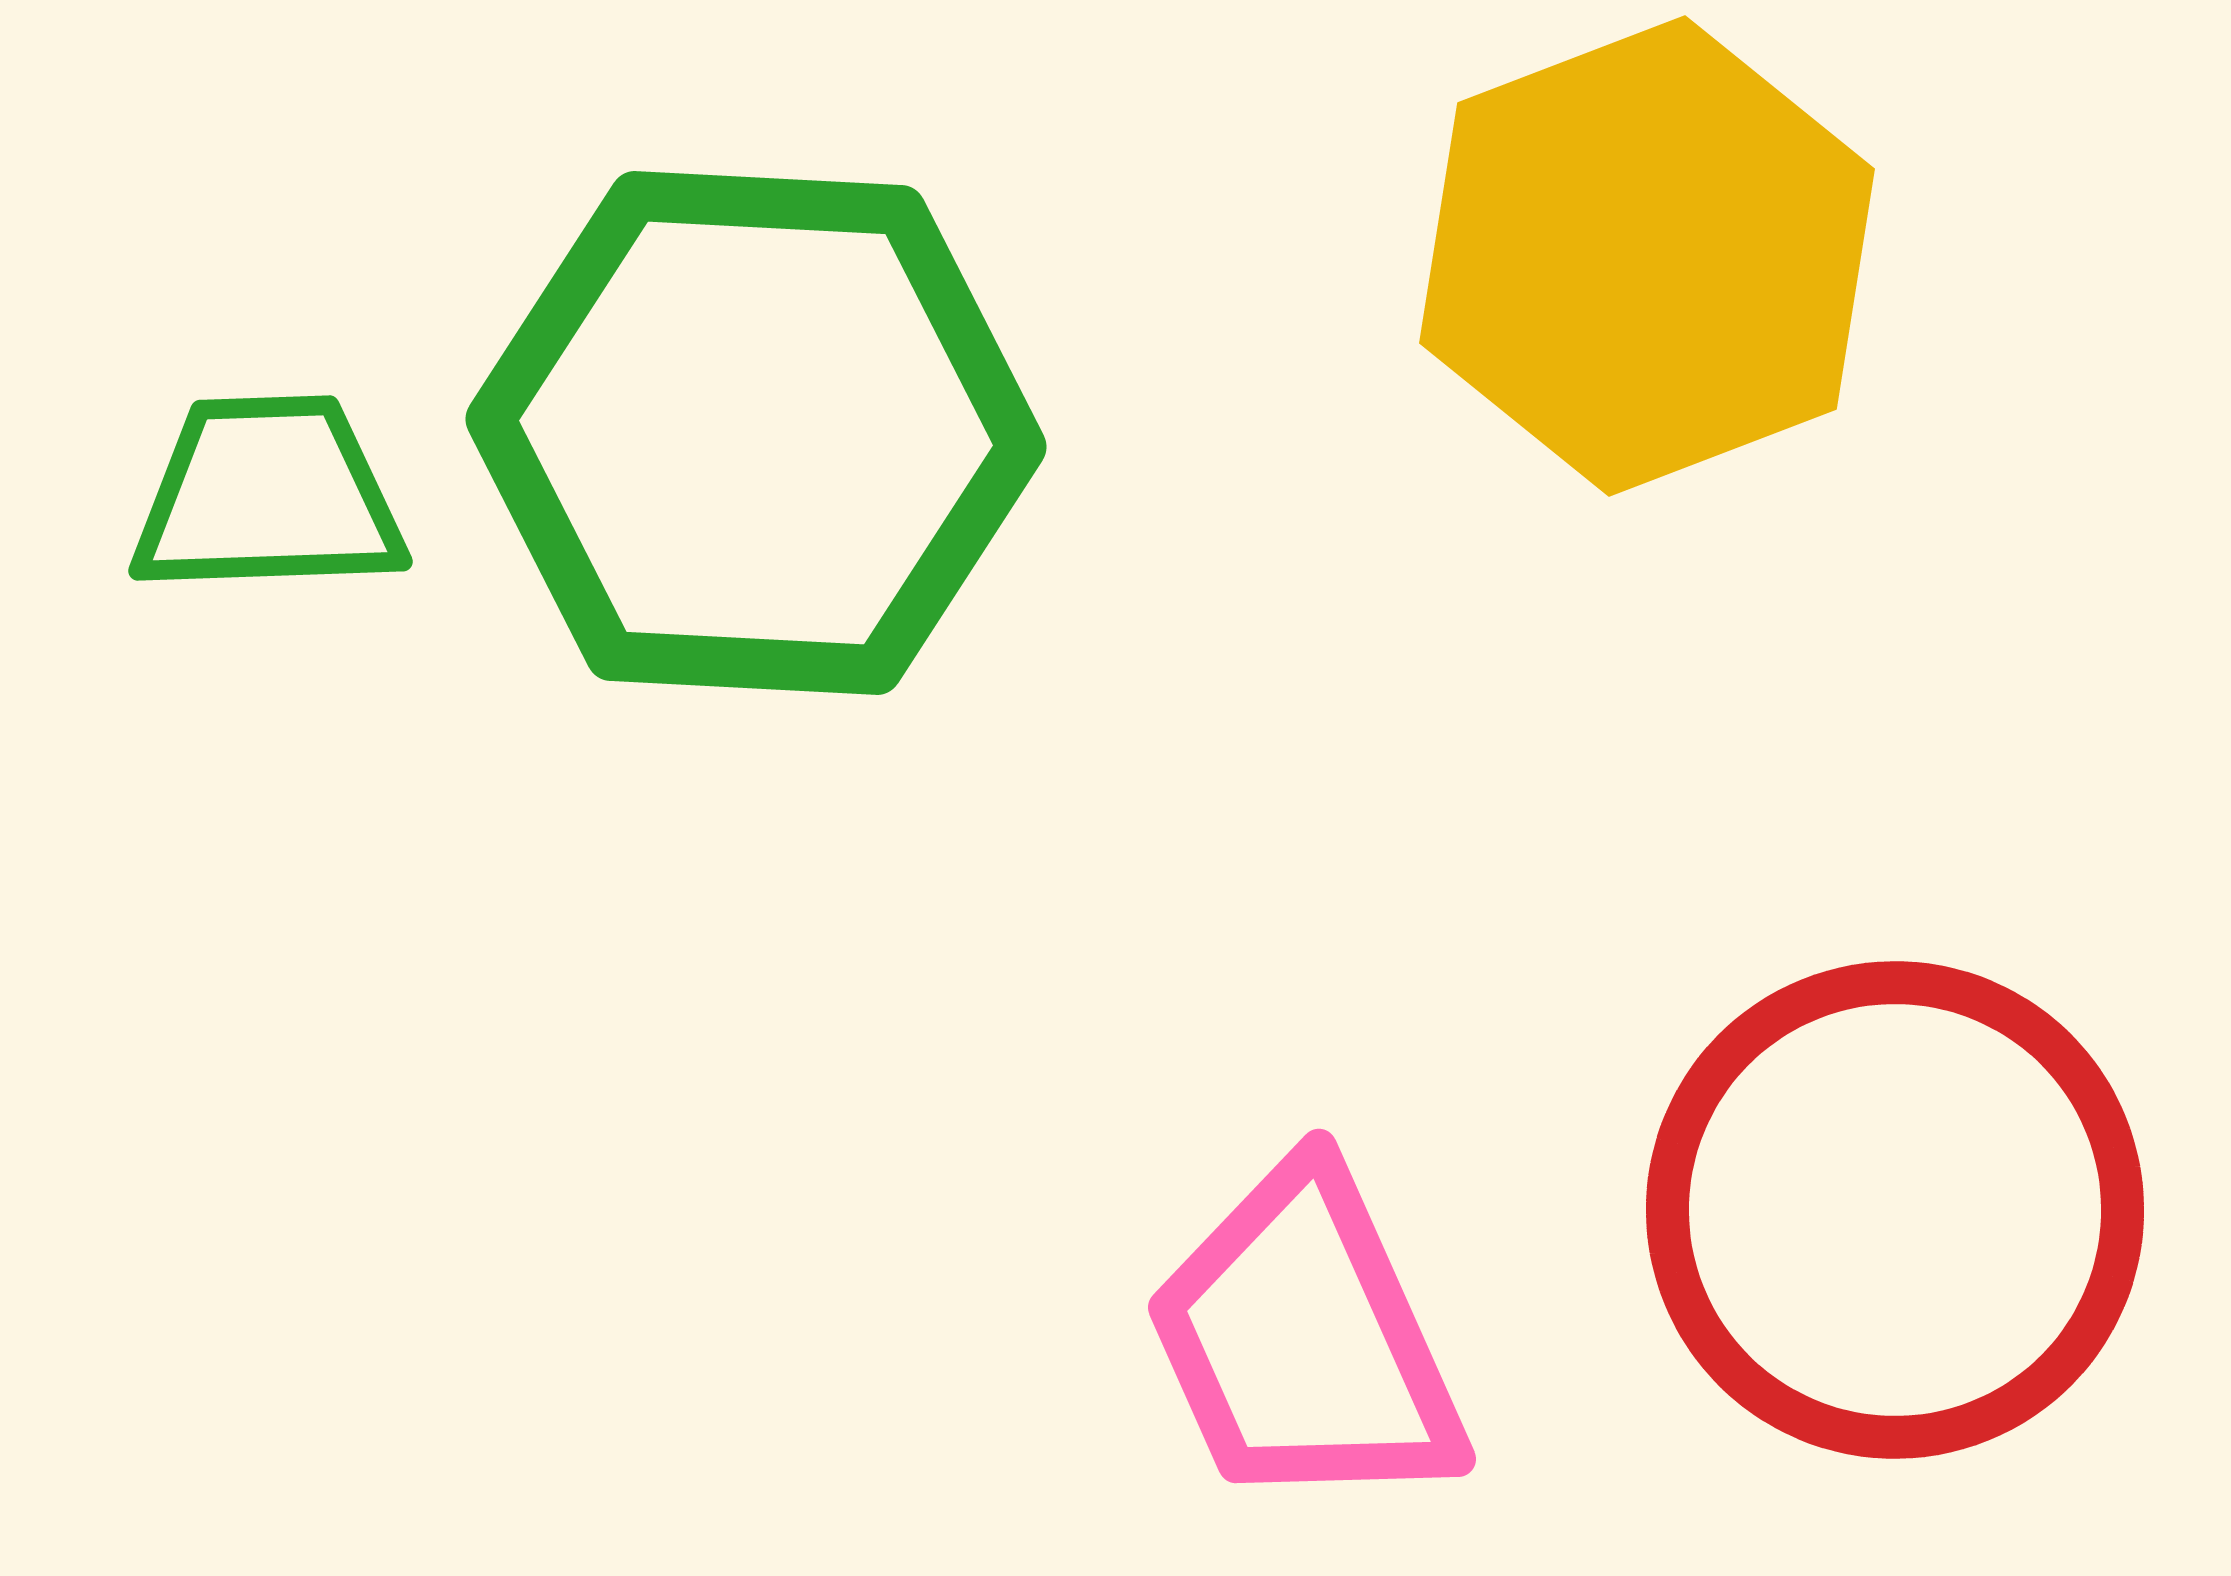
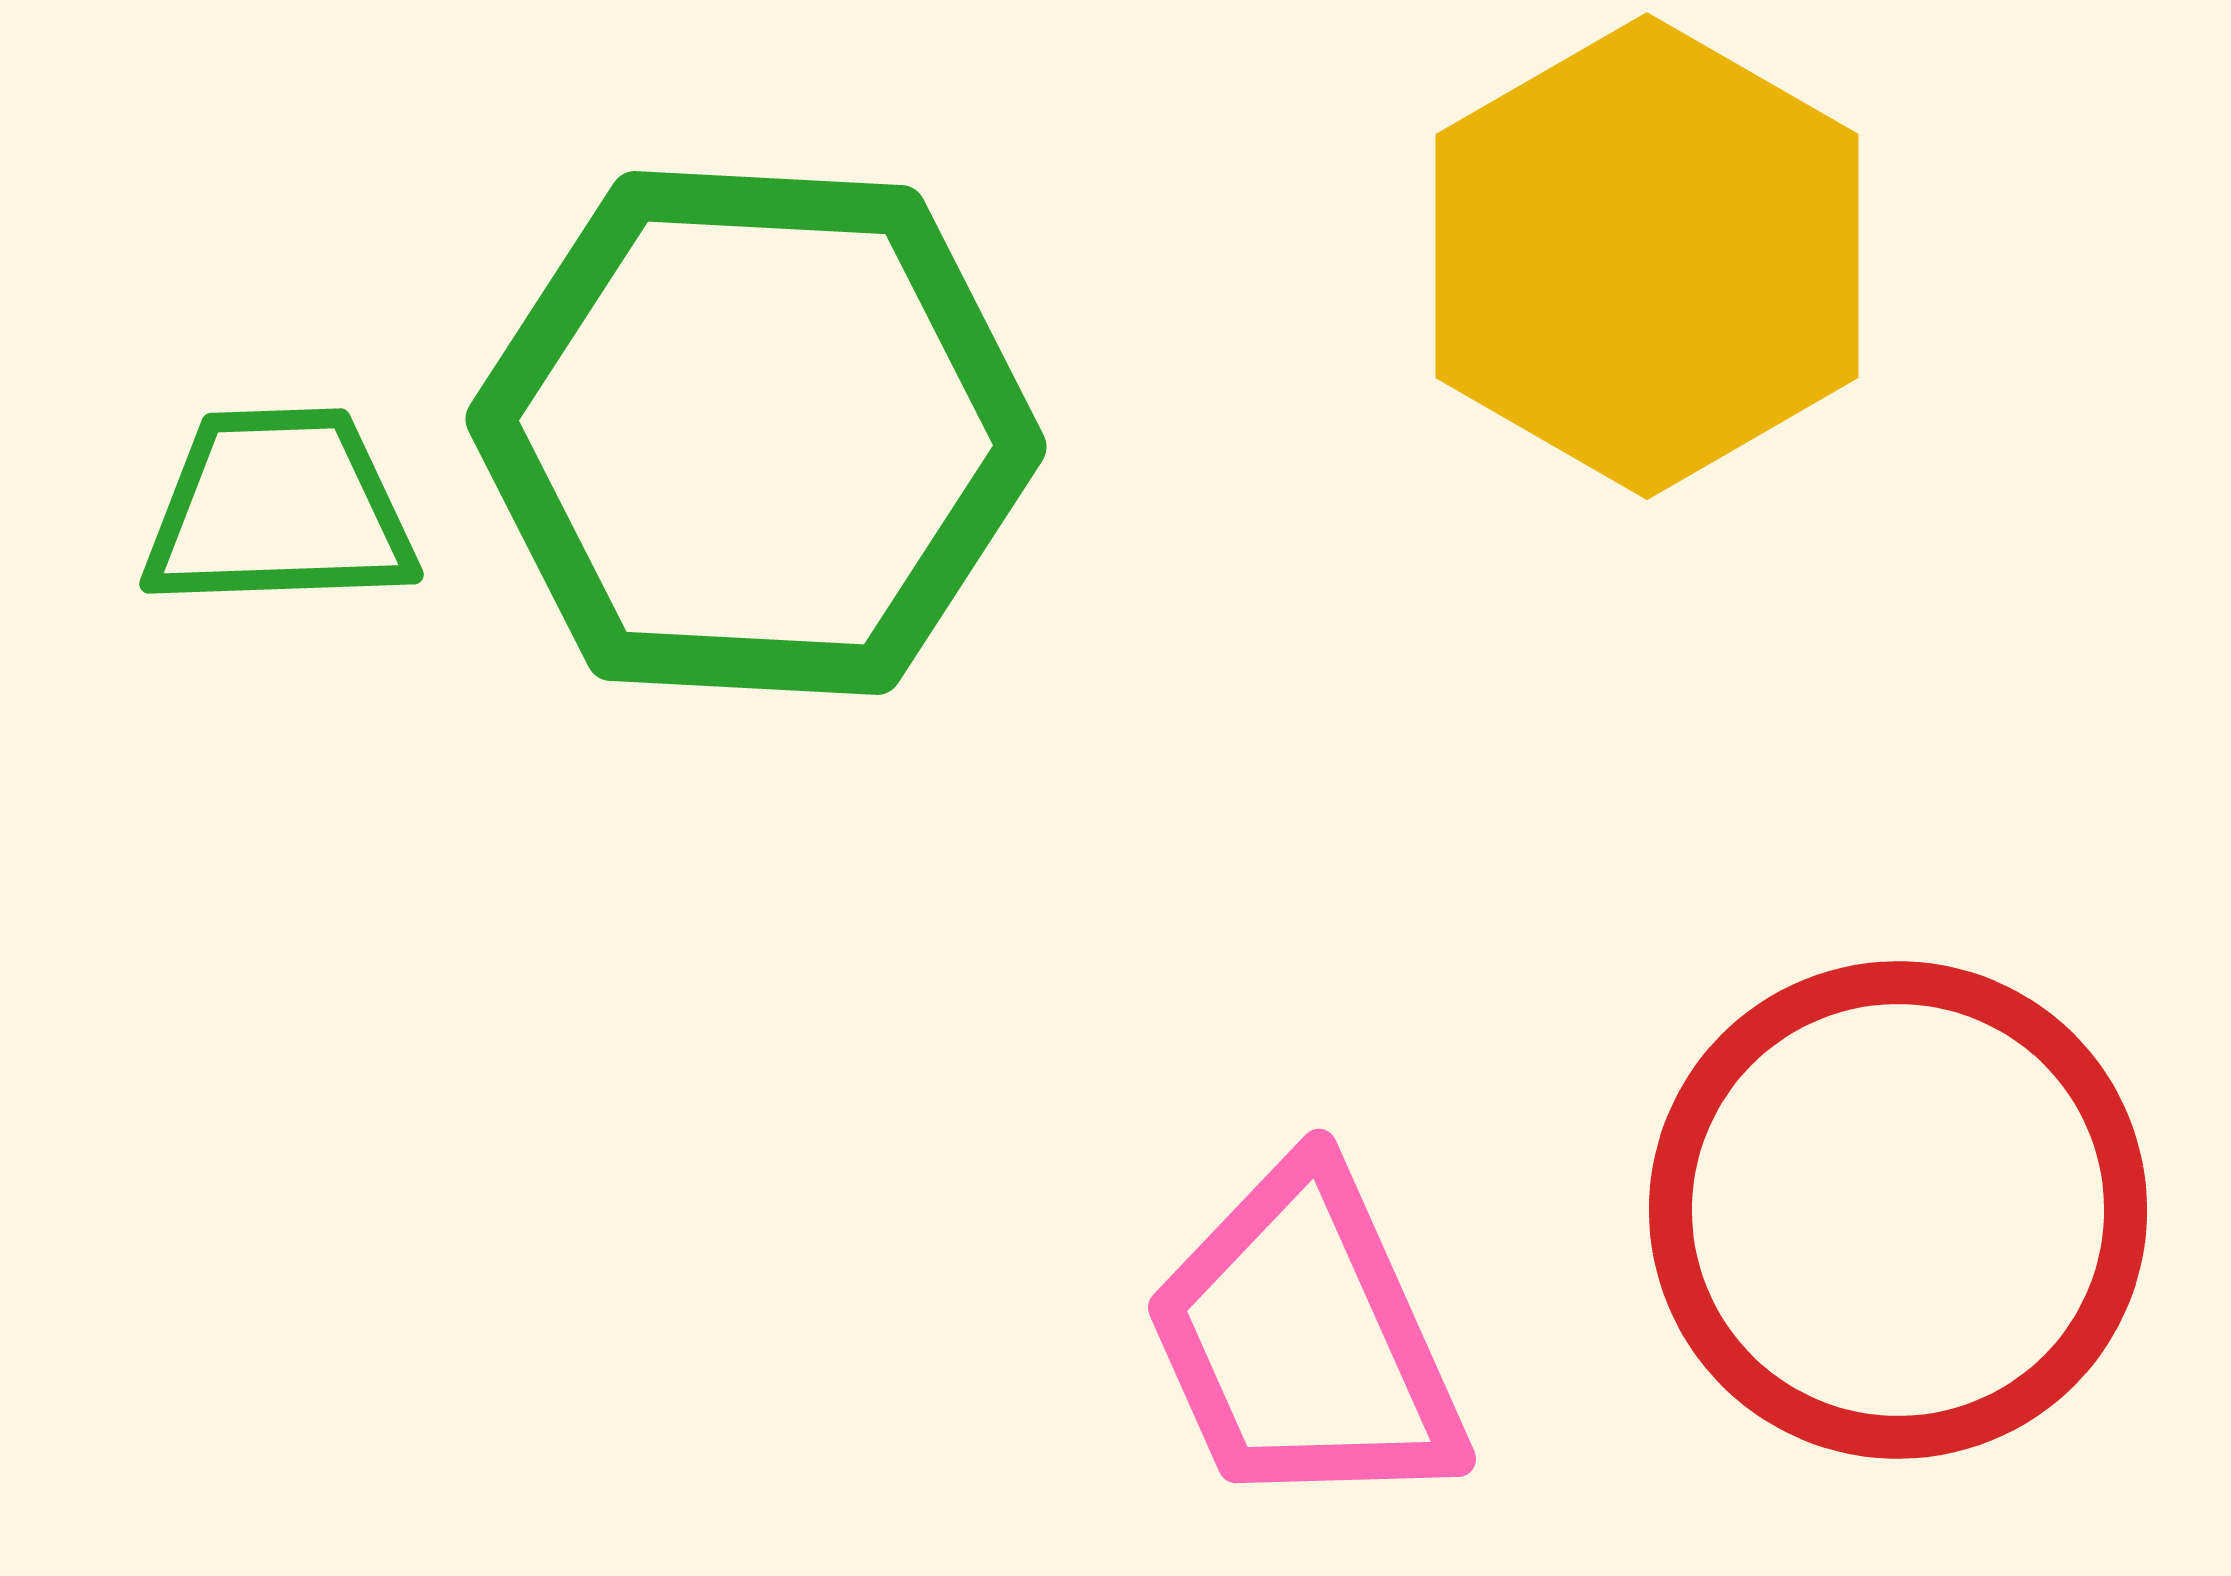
yellow hexagon: rotated 9 degrees counterclockwise
green trapezoid: moved 11 px right, 13 px down
red circle: moved 3 px right
